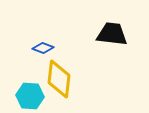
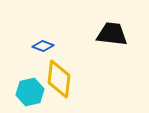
blue diamond: moved 2 px up
cyan hexagon: moved 4 px up; rotated 16 degrees counterclockwise
